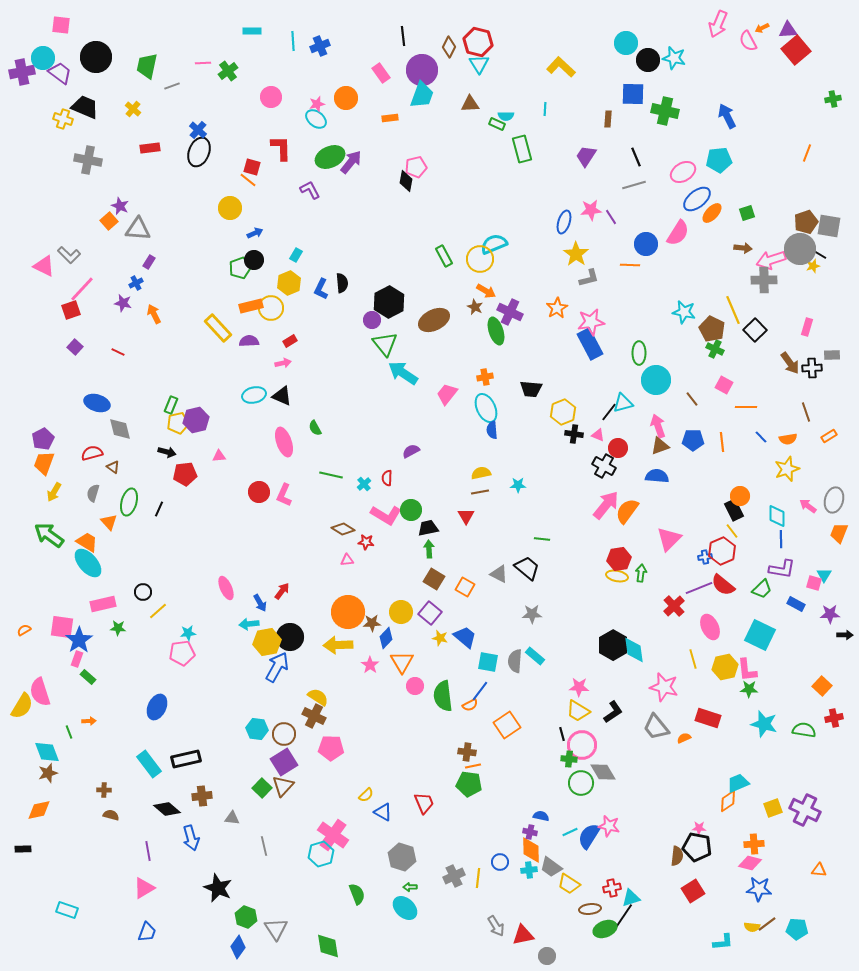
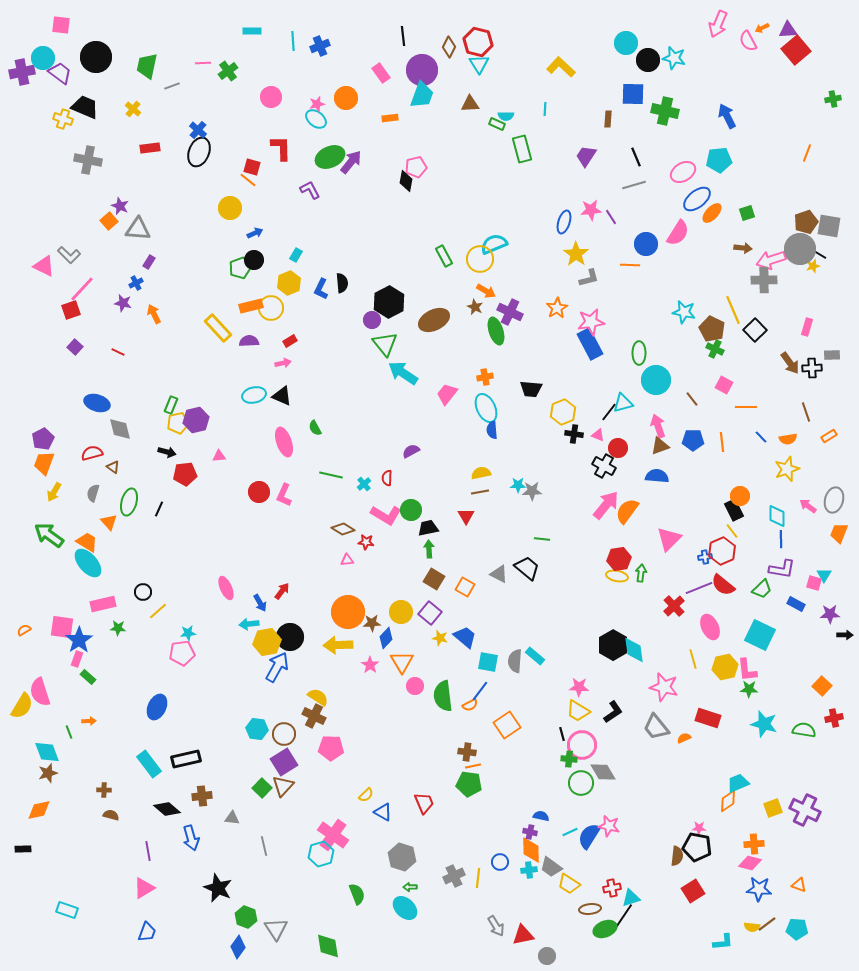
gray star at (532, 614): moved 123 px up
orange triangle at (819, 870): moved 20 px left, 15 px down; rotated 14 degrees clockwise
